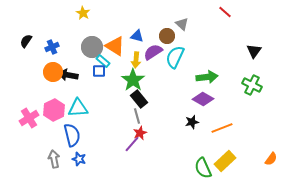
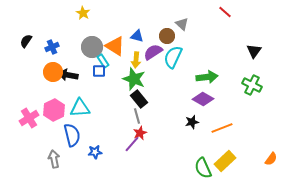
cyan semicircle: moved 2 px left
cyan rectangle: rotated 16 degrees clockwise
green star: moved 1 px right, 1 px up; rotated 15 degrees counterclockwise
cyan triangle: moved 2 px right
blue star: moved 16 px right, 7 px up; rotated 24 degrees counterclockwise
